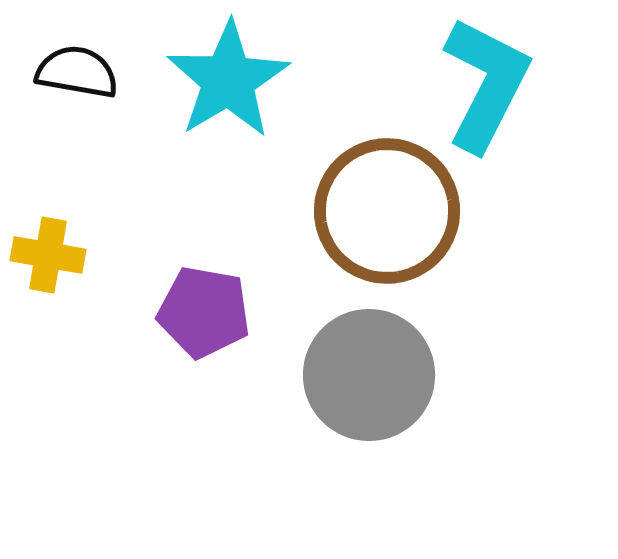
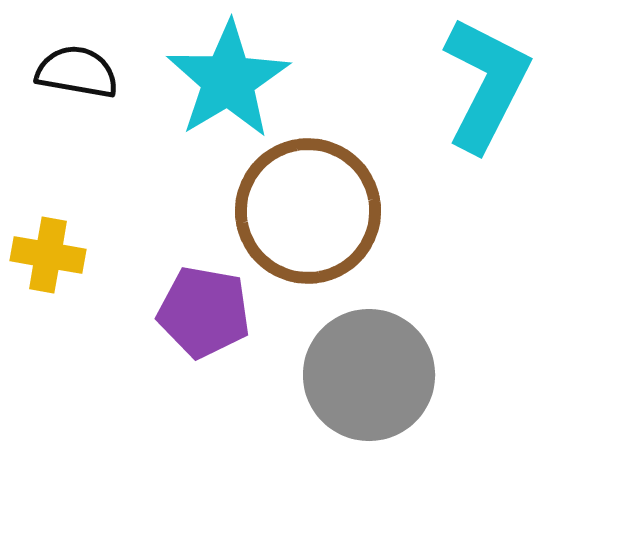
brown circle: moved 79 px left
